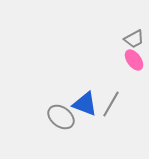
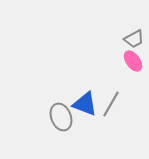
pink ellipse: moved 1 px left, 1 px down
gray ellipse: rotated 32 degrees clockwise
